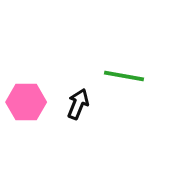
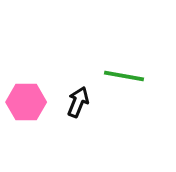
black arrow: moved 2 px up
